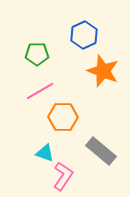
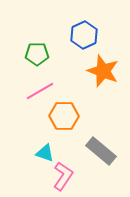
orange hexagon: moved 1 px right, 1 px up
